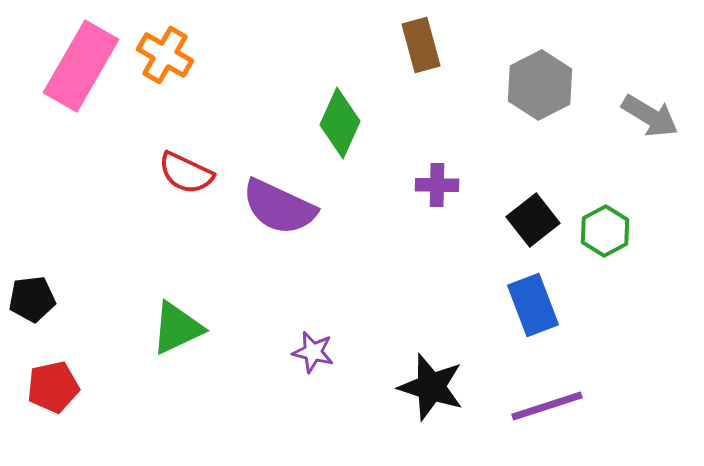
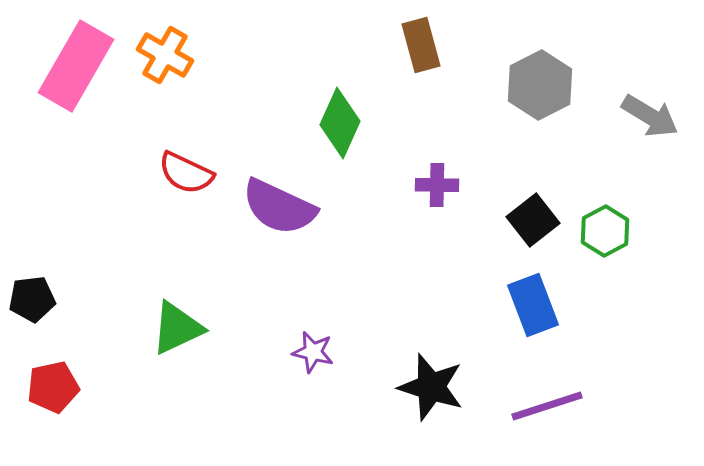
pink rectangle: moved 5 px left
